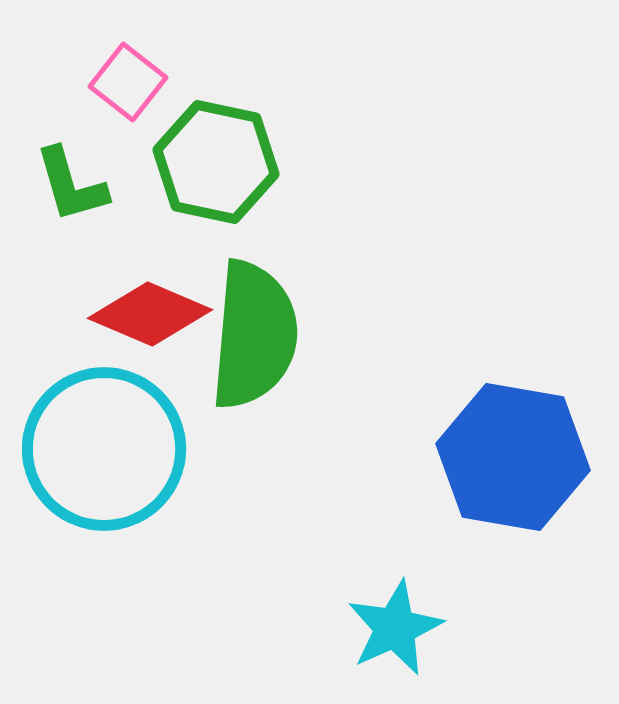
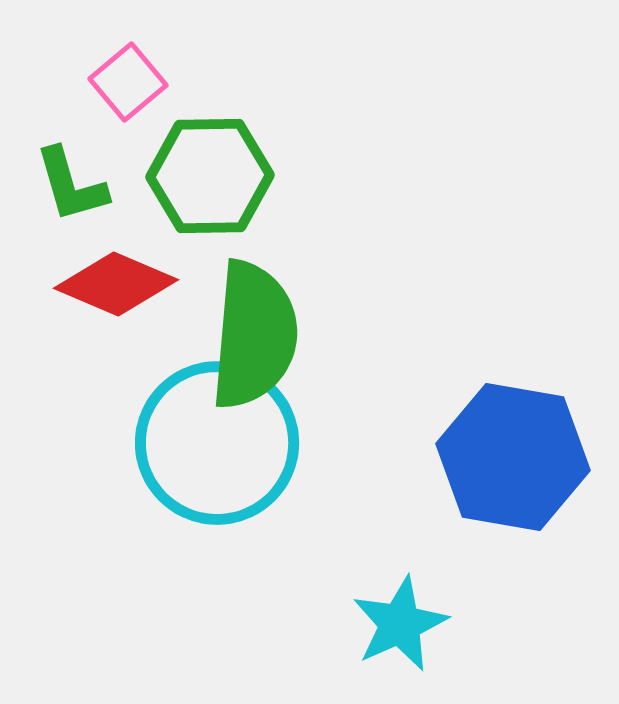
pink square: rotated 12 degrees clockwise
green hexagon: moved 6 px left, 14 px down; rotated 13 degrees counterclockwise
red diamond: moved 34 px left, 30 px up
cyan circle: moved 113 px right, 6 px up
cyan star: moved 5 px right, 4 px up
